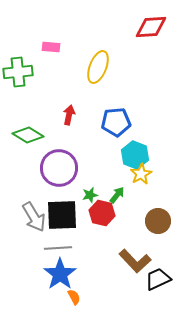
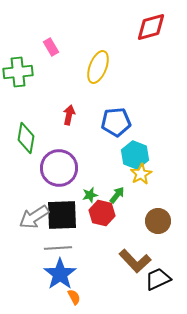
red diamond: rotated 12 degrees counterclockwise
pink rectangle: rotated 54 degrees clockwise
green diamond: moved 2 px left, 3 px down; rotated 68 degrees clockwise
gray arrow: rotated 88 degrees clockwise
